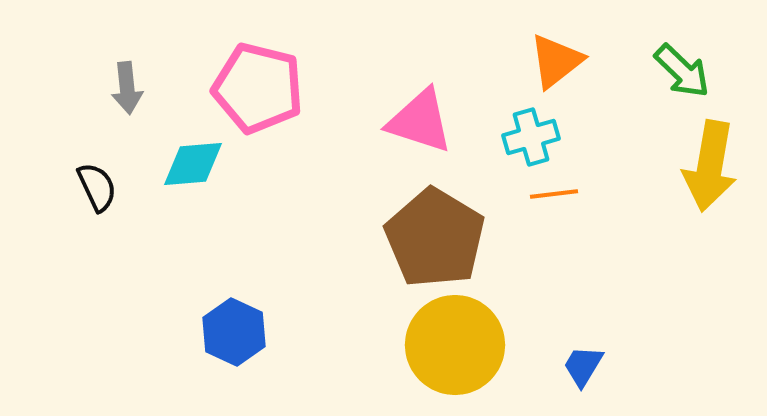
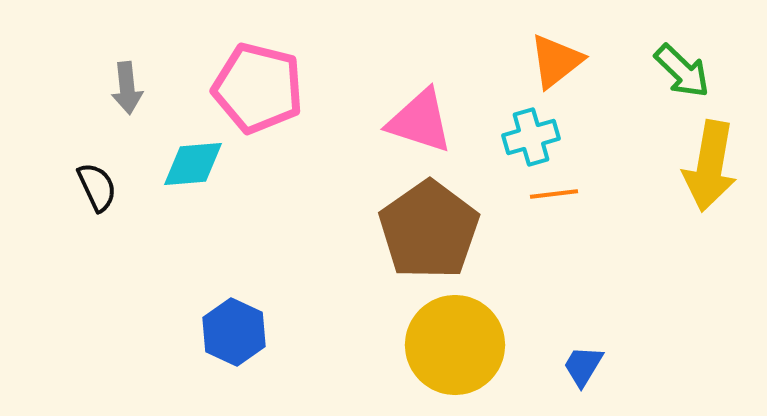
brown pentagon: moved 6 px left, 8 px up; rotated 6 degrees clockwise
